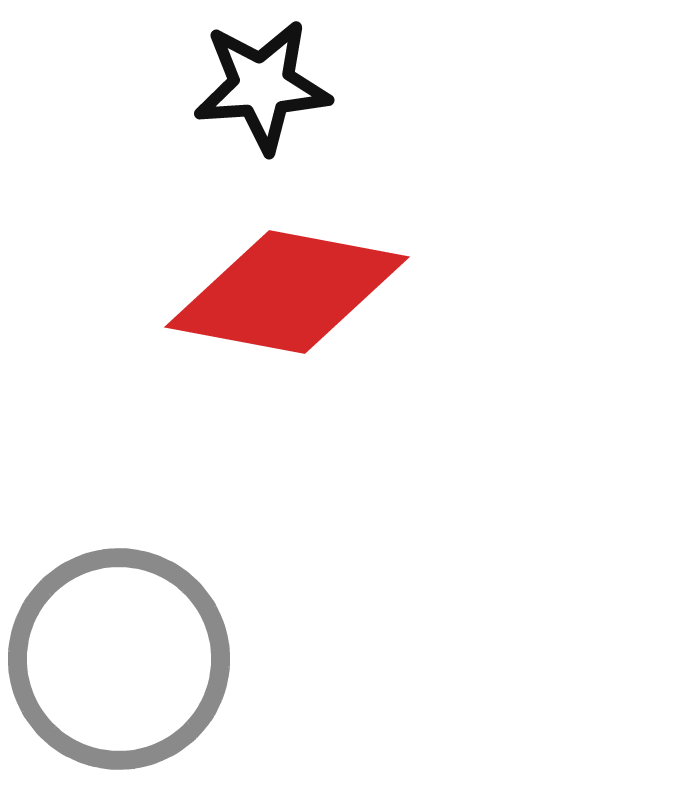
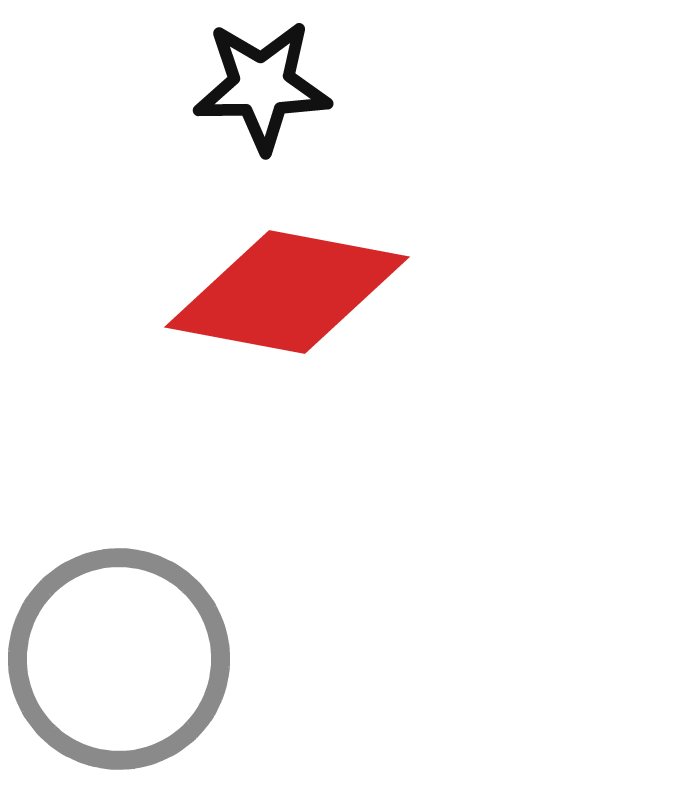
black star: rotated 3 degrees clockwise
